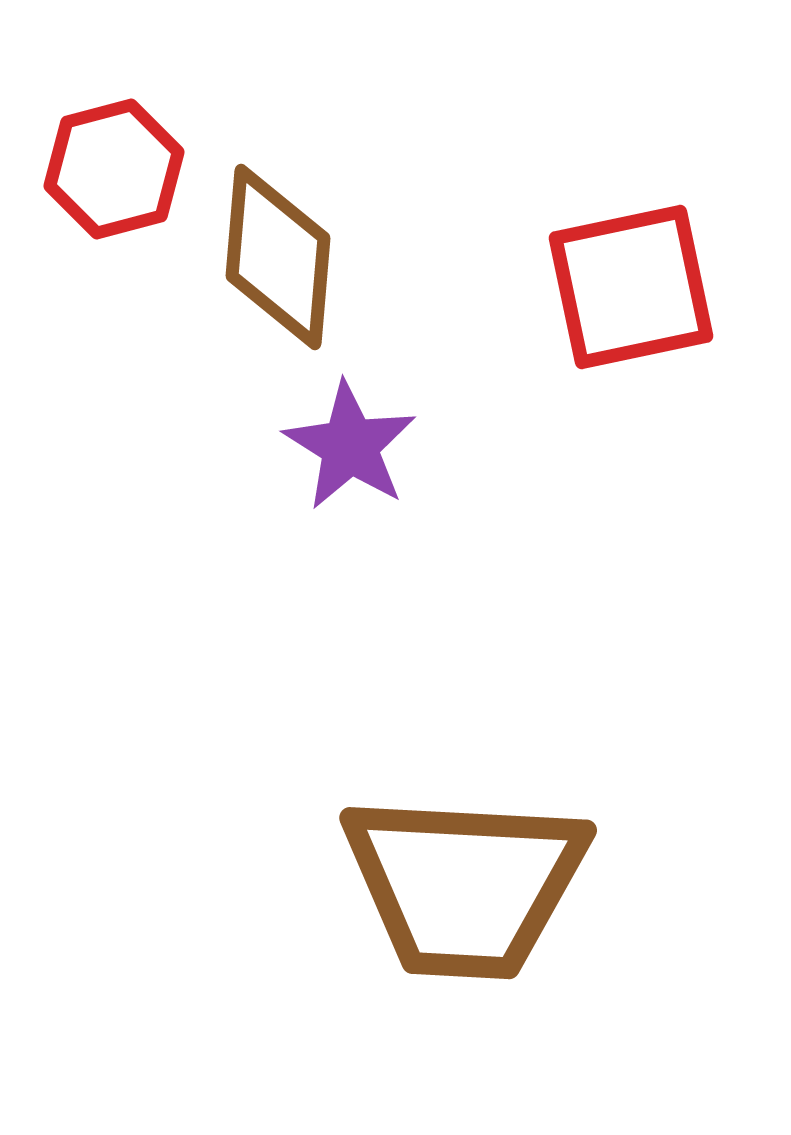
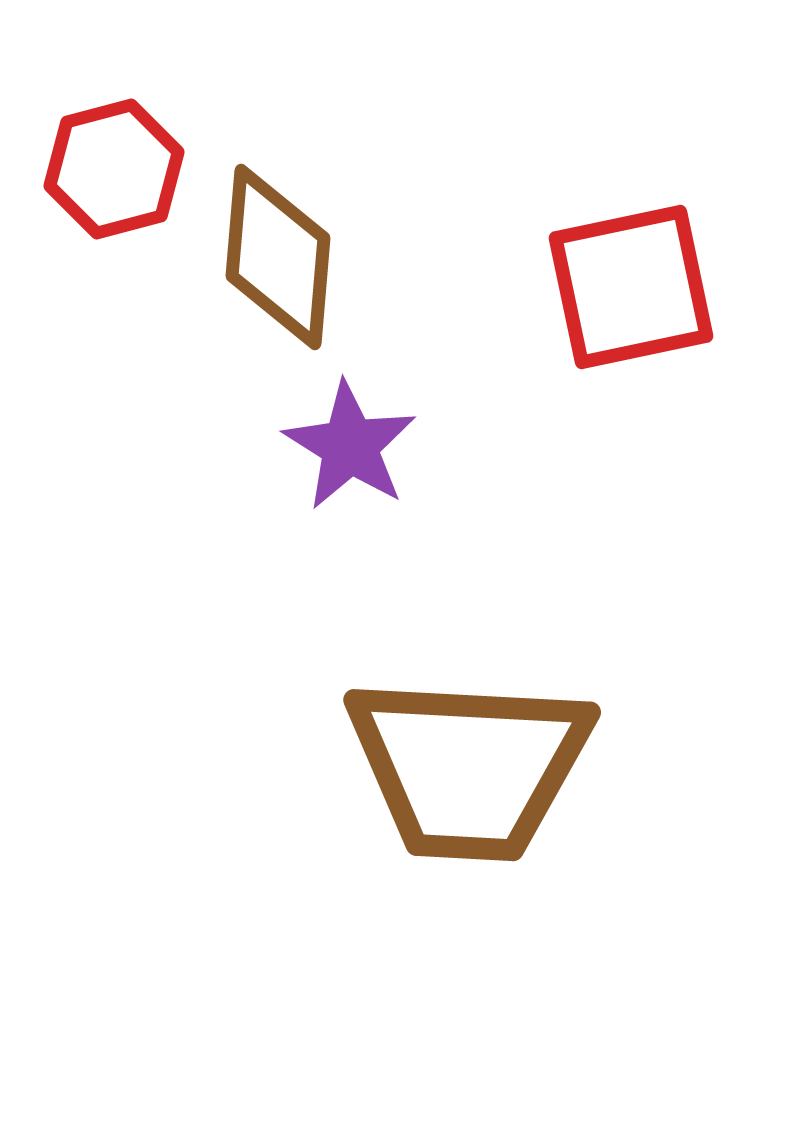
brown trapezoid: moved 4 px right, 118 px up
